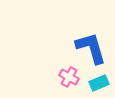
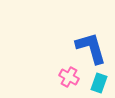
cyan rectangle: rotated 48 degrees counterclockwise
